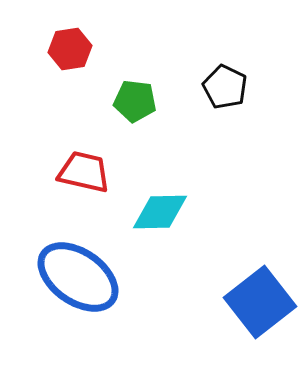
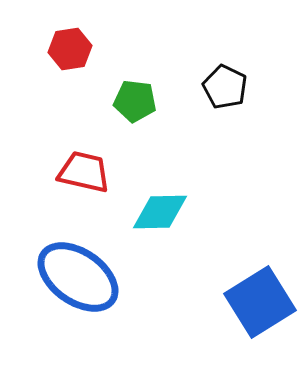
blue square: rotated 6 degrees clockwise
